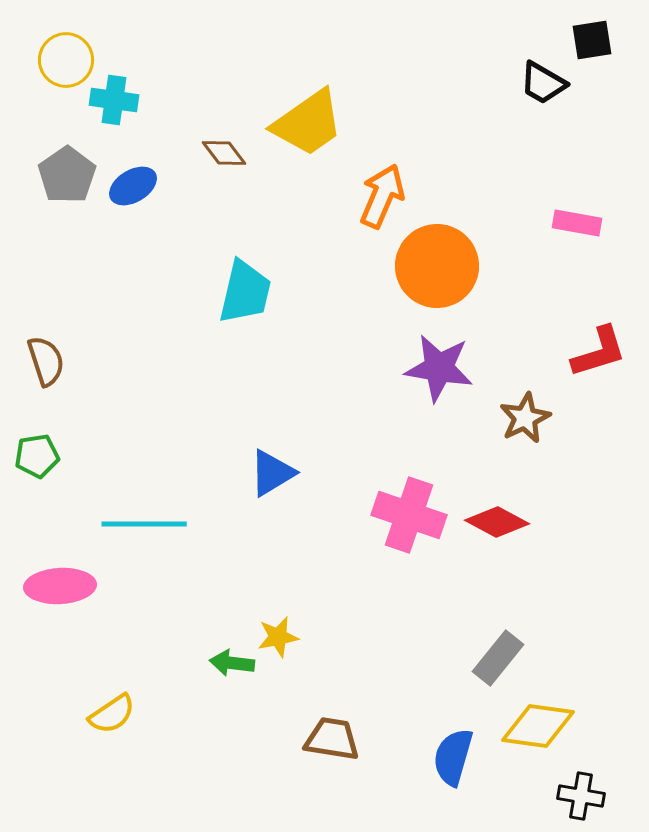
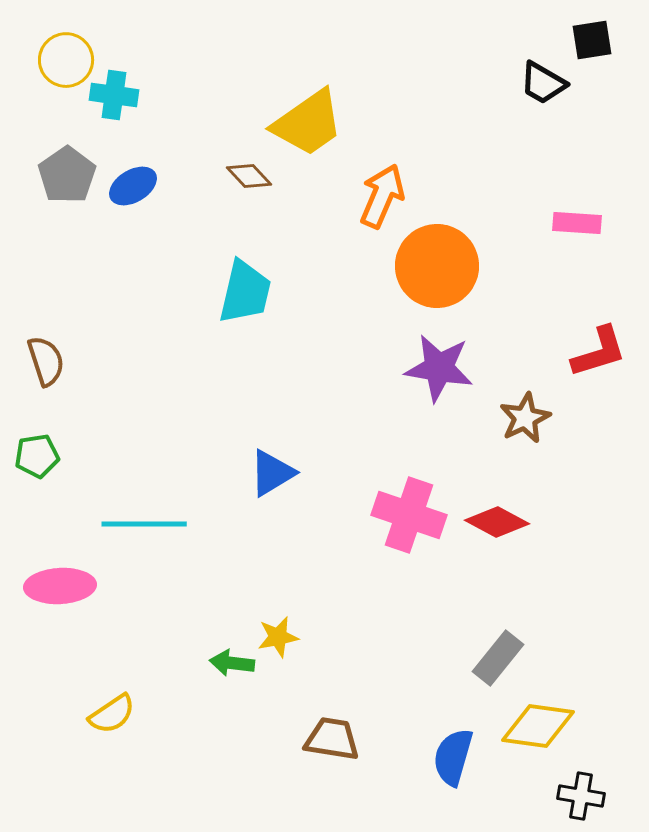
cyan cross: moved 5 px up
brown diamond: moved 25 px right, 23 px down; rotated 6 degrees counterclockwise
pink rectangle: rotated 6 degrees counterclockwise
